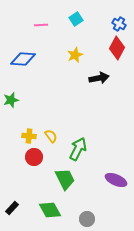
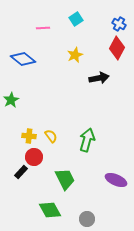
pink line: moved 2 px right, 3 px down
blue diamond: rotated 35 degrees clockwise
green star: rotated 14 degrees counterclockwise
green arrow: moved 9 px right, 9 px up; rotated 10 degrees counterclockwise
black rectangle: moved 9 px right, 36 px up
